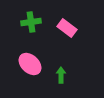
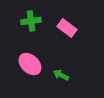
green cross: moved 1 px up
green arrow: rotated 63 degrees counterclockwise
